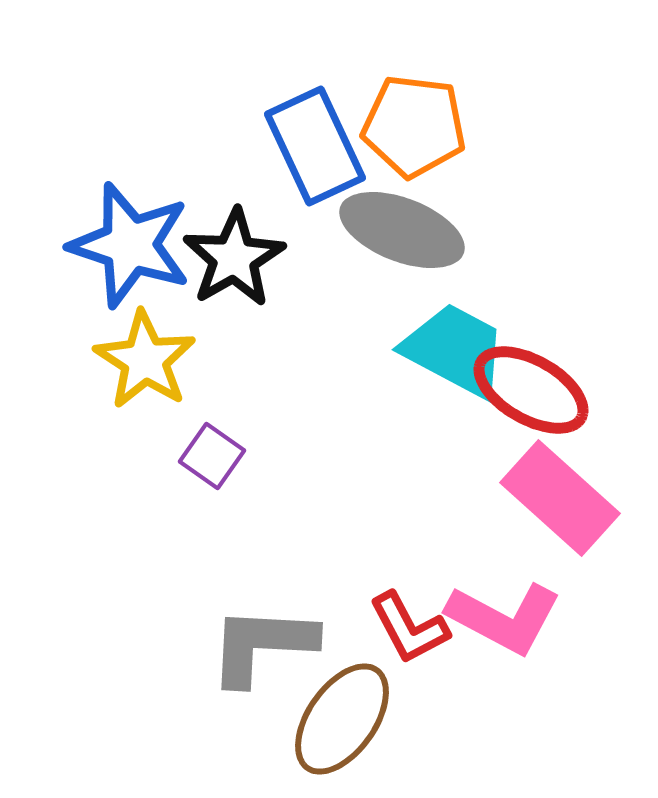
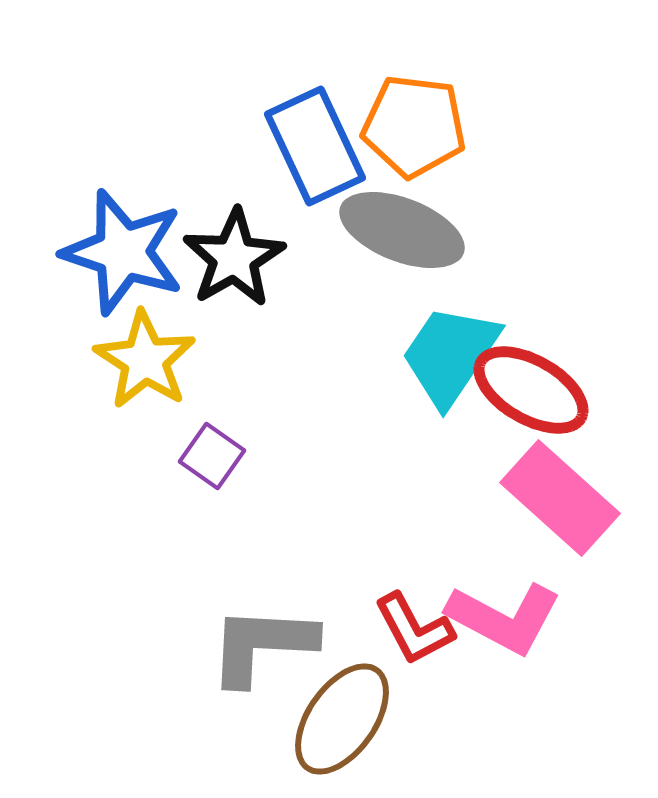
blue star: moved 7 px left, 7 px down
cyan trapezoid: moved 5 px left, 5 px down; rotated 84 degrees counterclockwise
red L-shape: moved 5 px right, 1 px down
